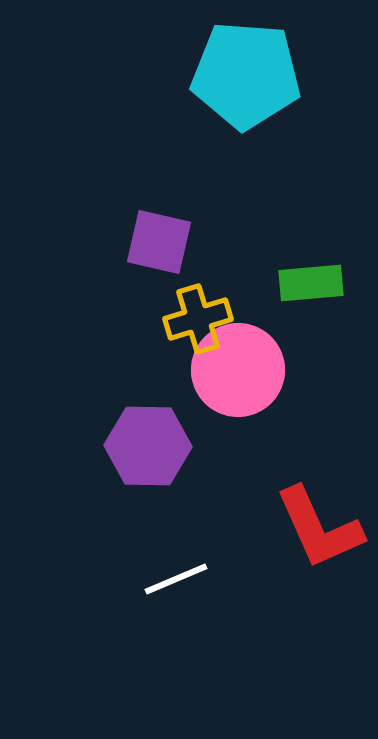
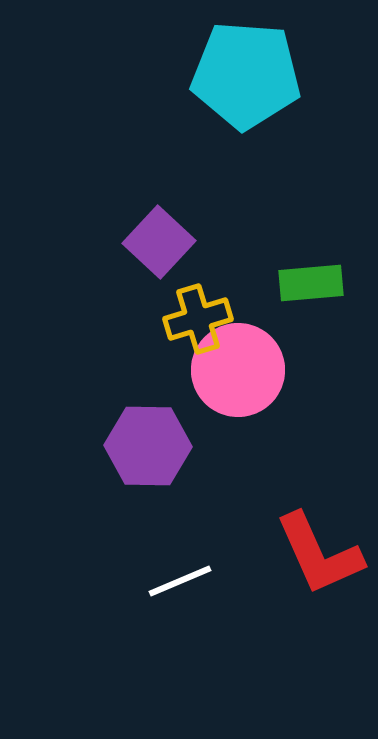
purple square: rotated 30 degrees clockwise
red L-shape: moved 26 px down
white line: moved 4 px right, 2 px down
